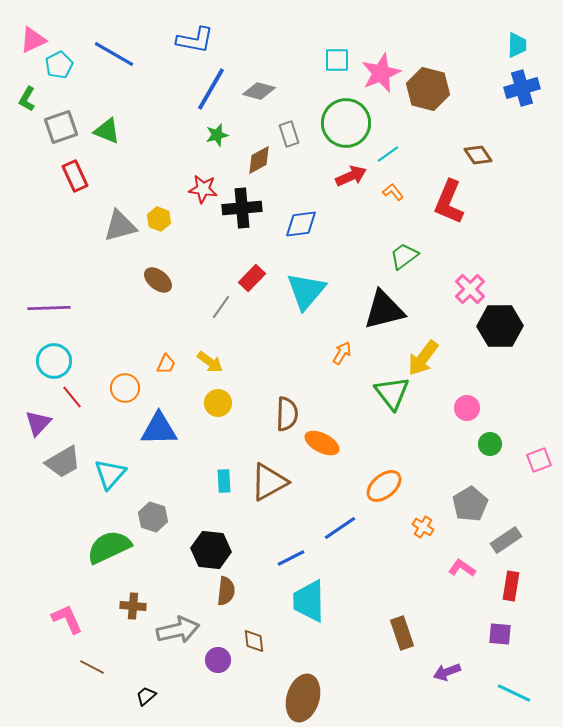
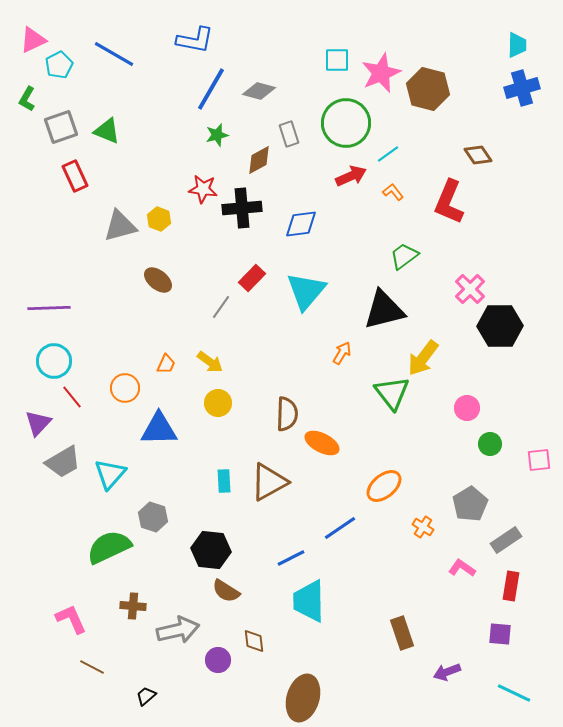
pink square at (539, 460): rotated 15 degrees clockwise
brown semicircle at (226, 591): rotated 116 degrees clockwise
pink L-shape at (67, 619): moved 4 px right
